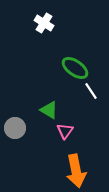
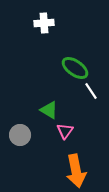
white cross: rotated 36 degrees counterclockwise
gray circle: moved 5 px right, 7 px down
